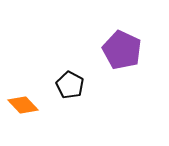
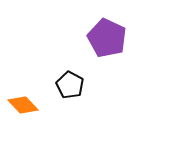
purple pentagon: moved 15 px left, 12 px up
